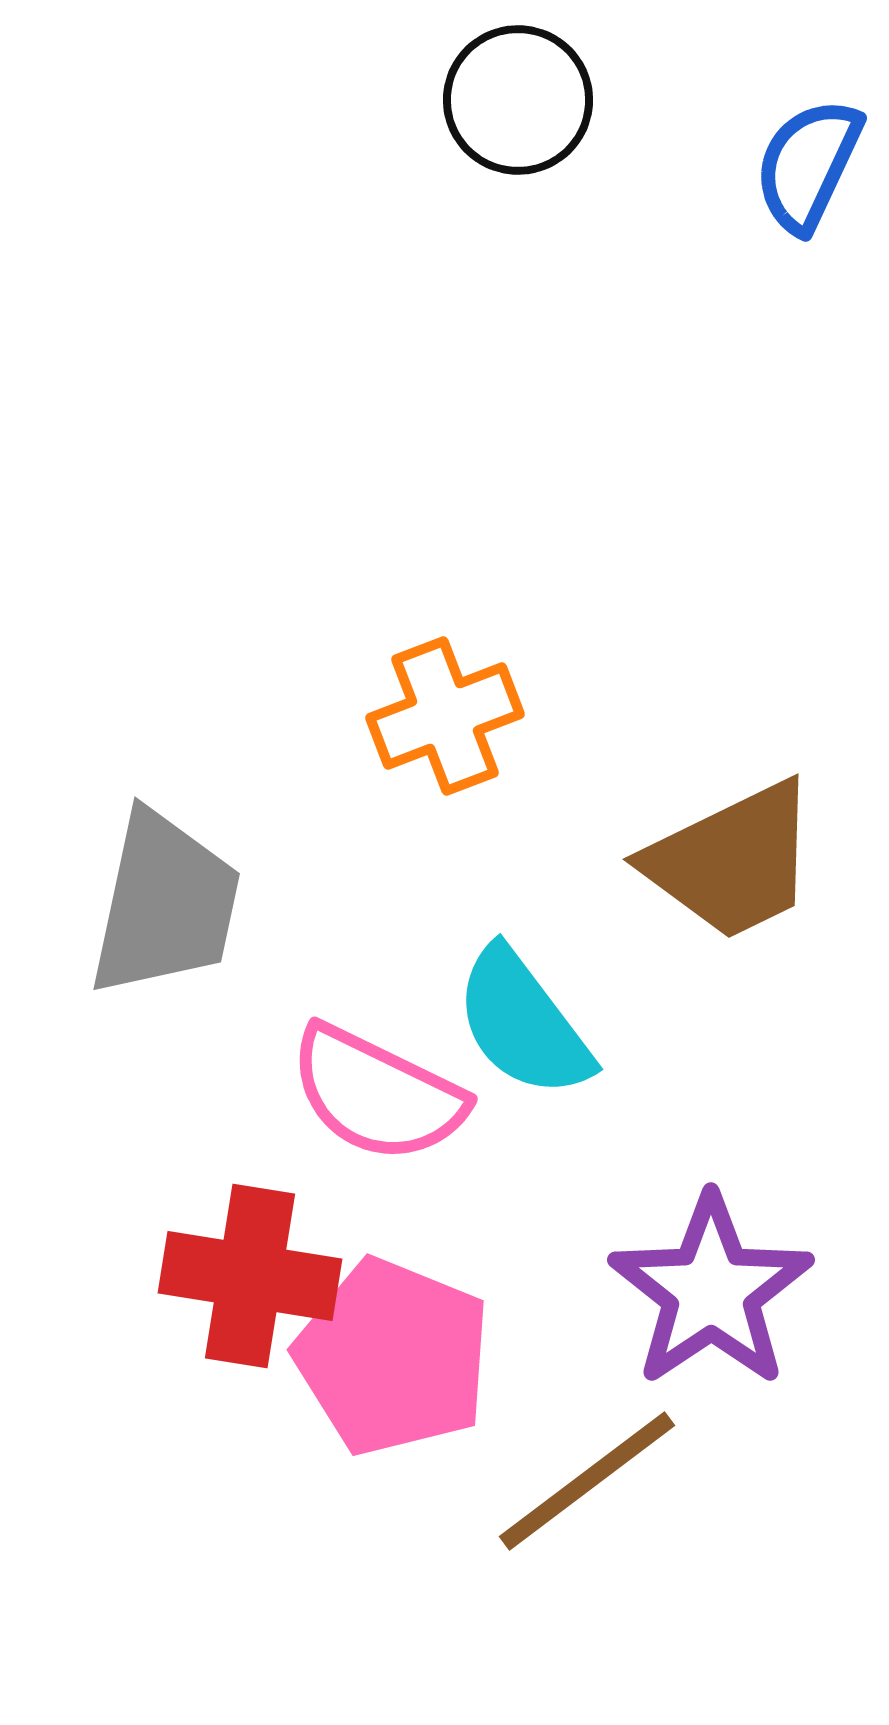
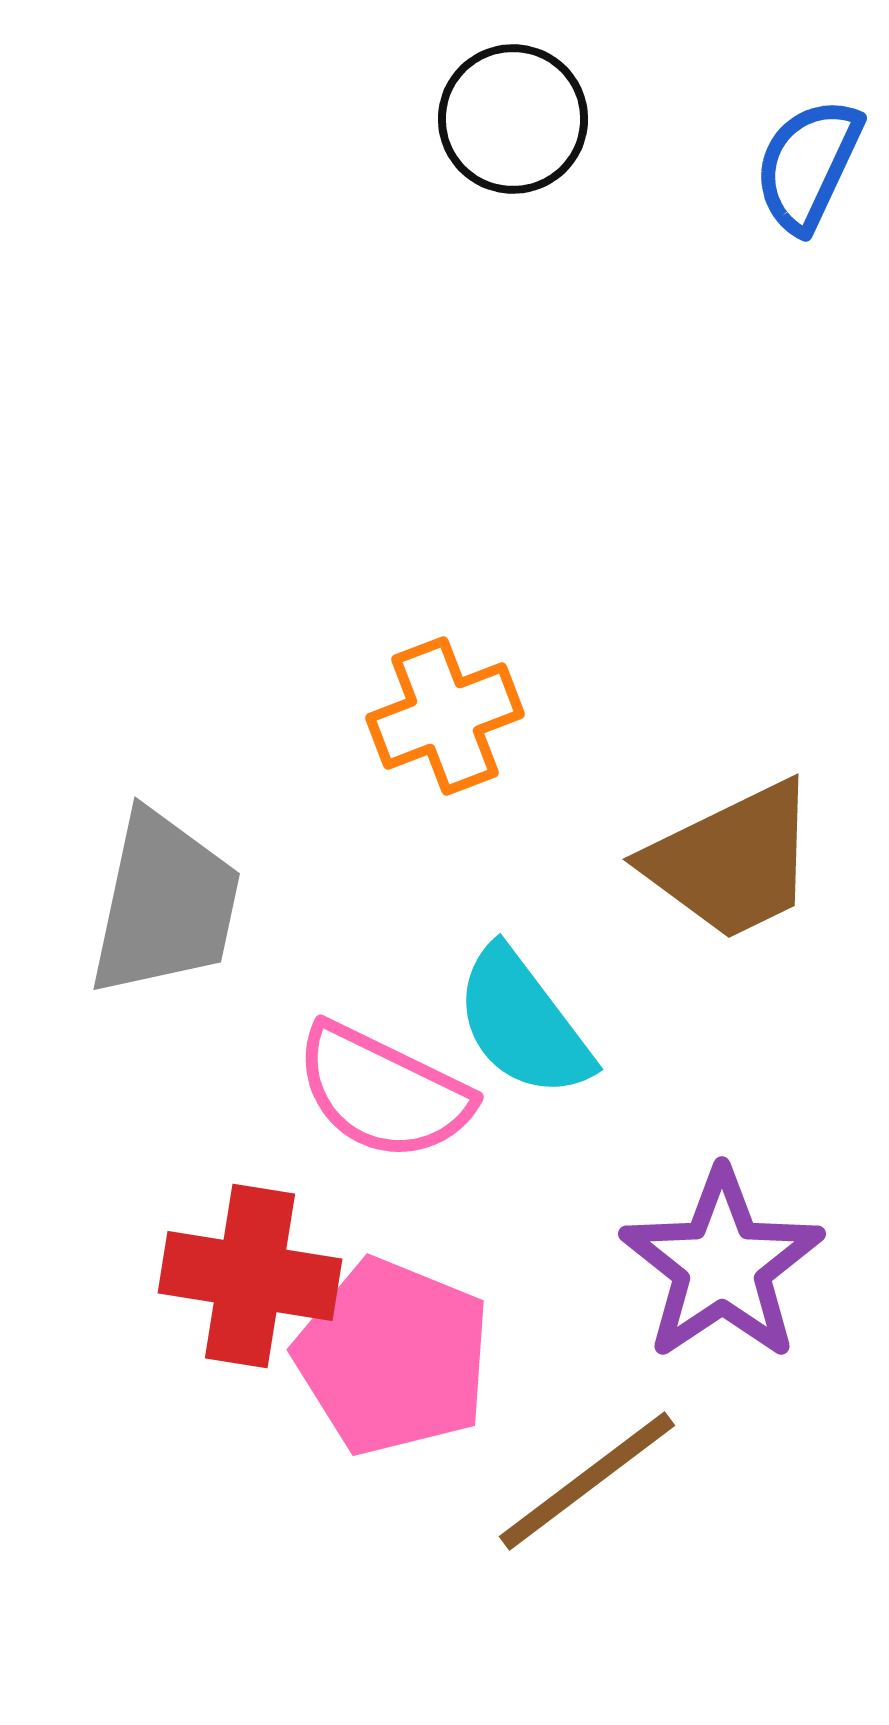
black circle: moved 5 px left, 19 px down
pink semicircle: moved 6 px right, 2 px up
purple star: moved 11 px right, 26 px up
